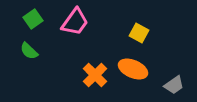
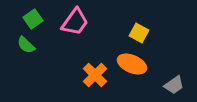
green semicircle: moved 3 px left, 6 px up
orange ellipse: moved 1 px left, 5 px up
